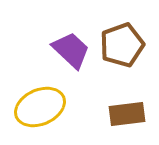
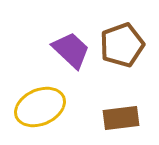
brown rectangle: moved 6 px left, 4 px down
